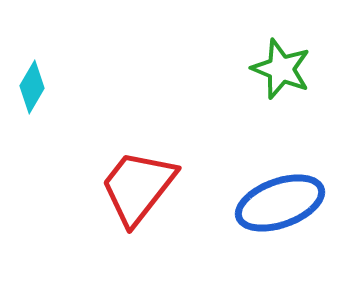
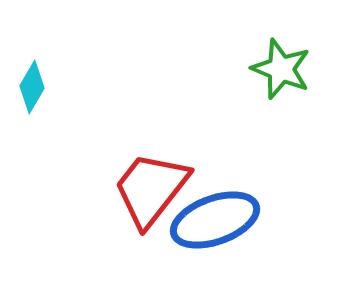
red trapezoid: moved 13 px right, 2 px down
blue ellipse: moved 65 px left, 17 px down
